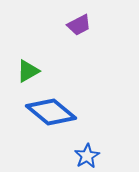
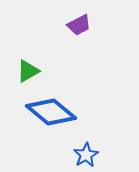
blue star: moved 1 px left, 1 px up
